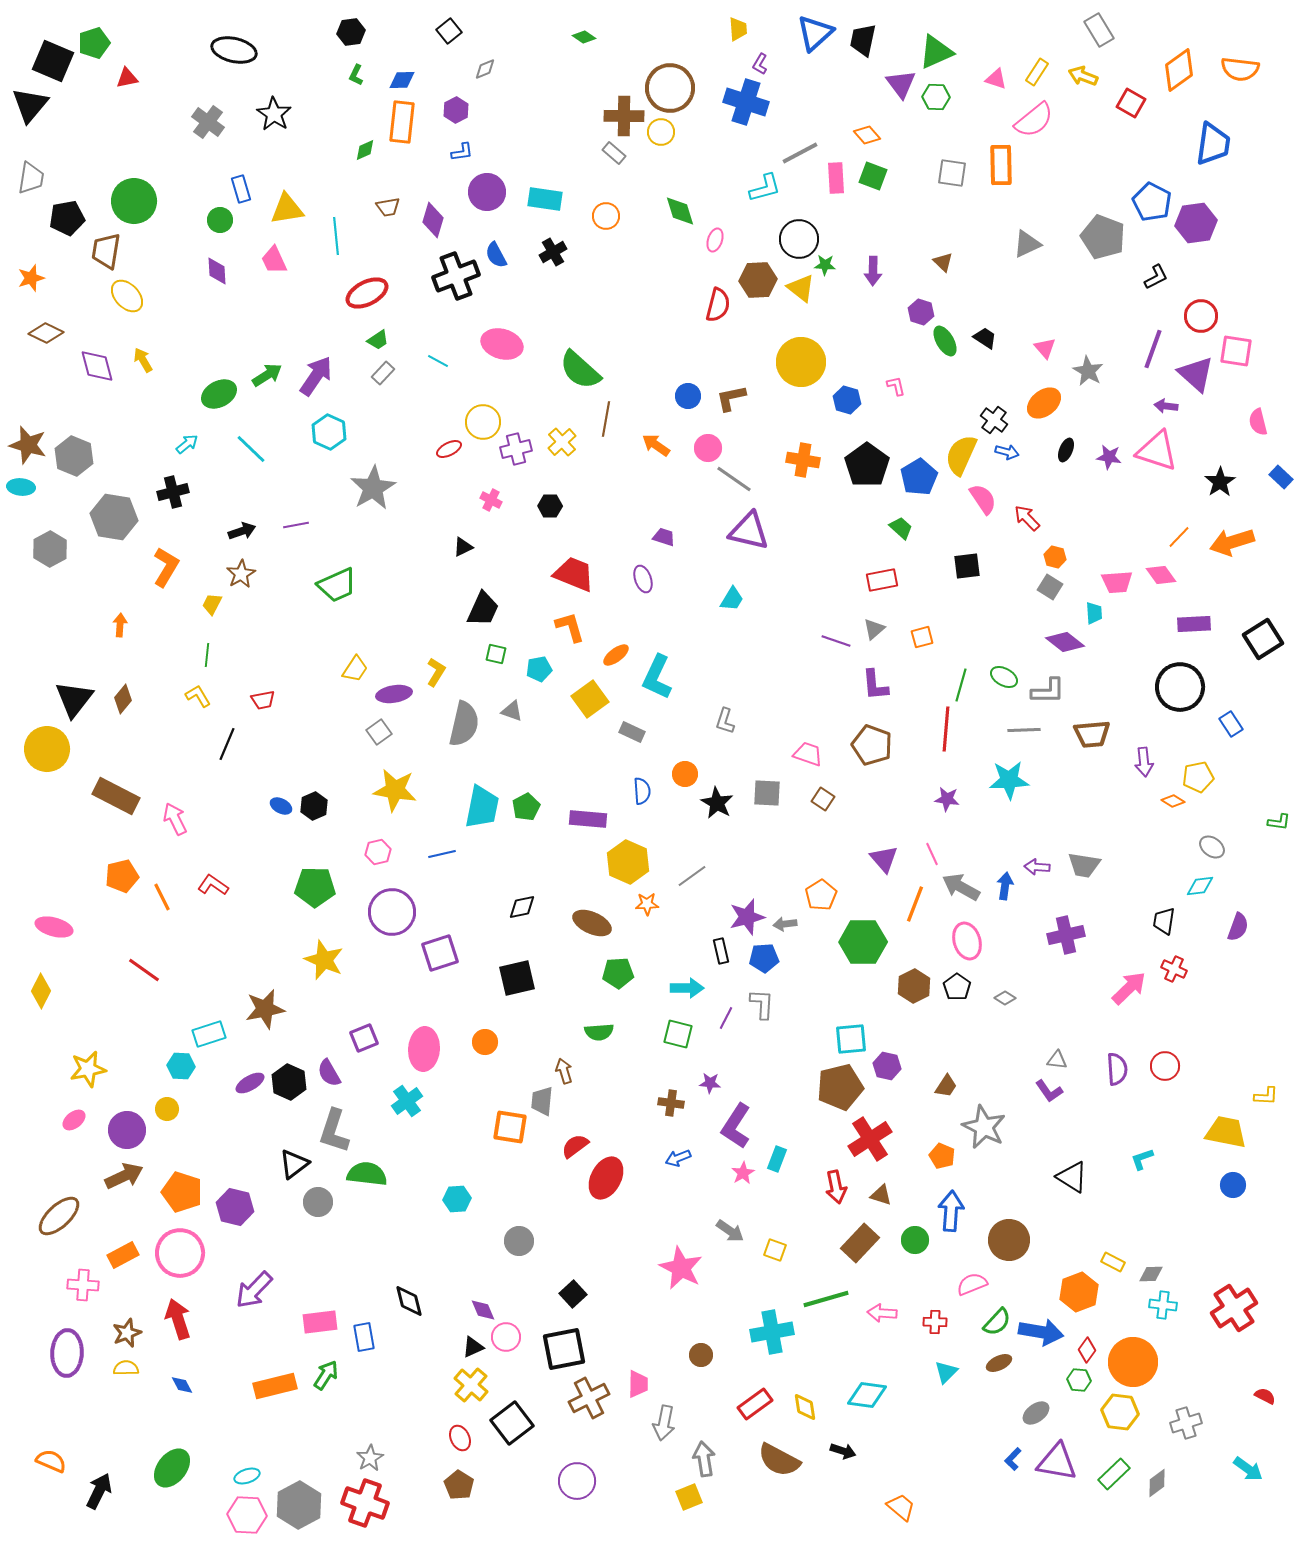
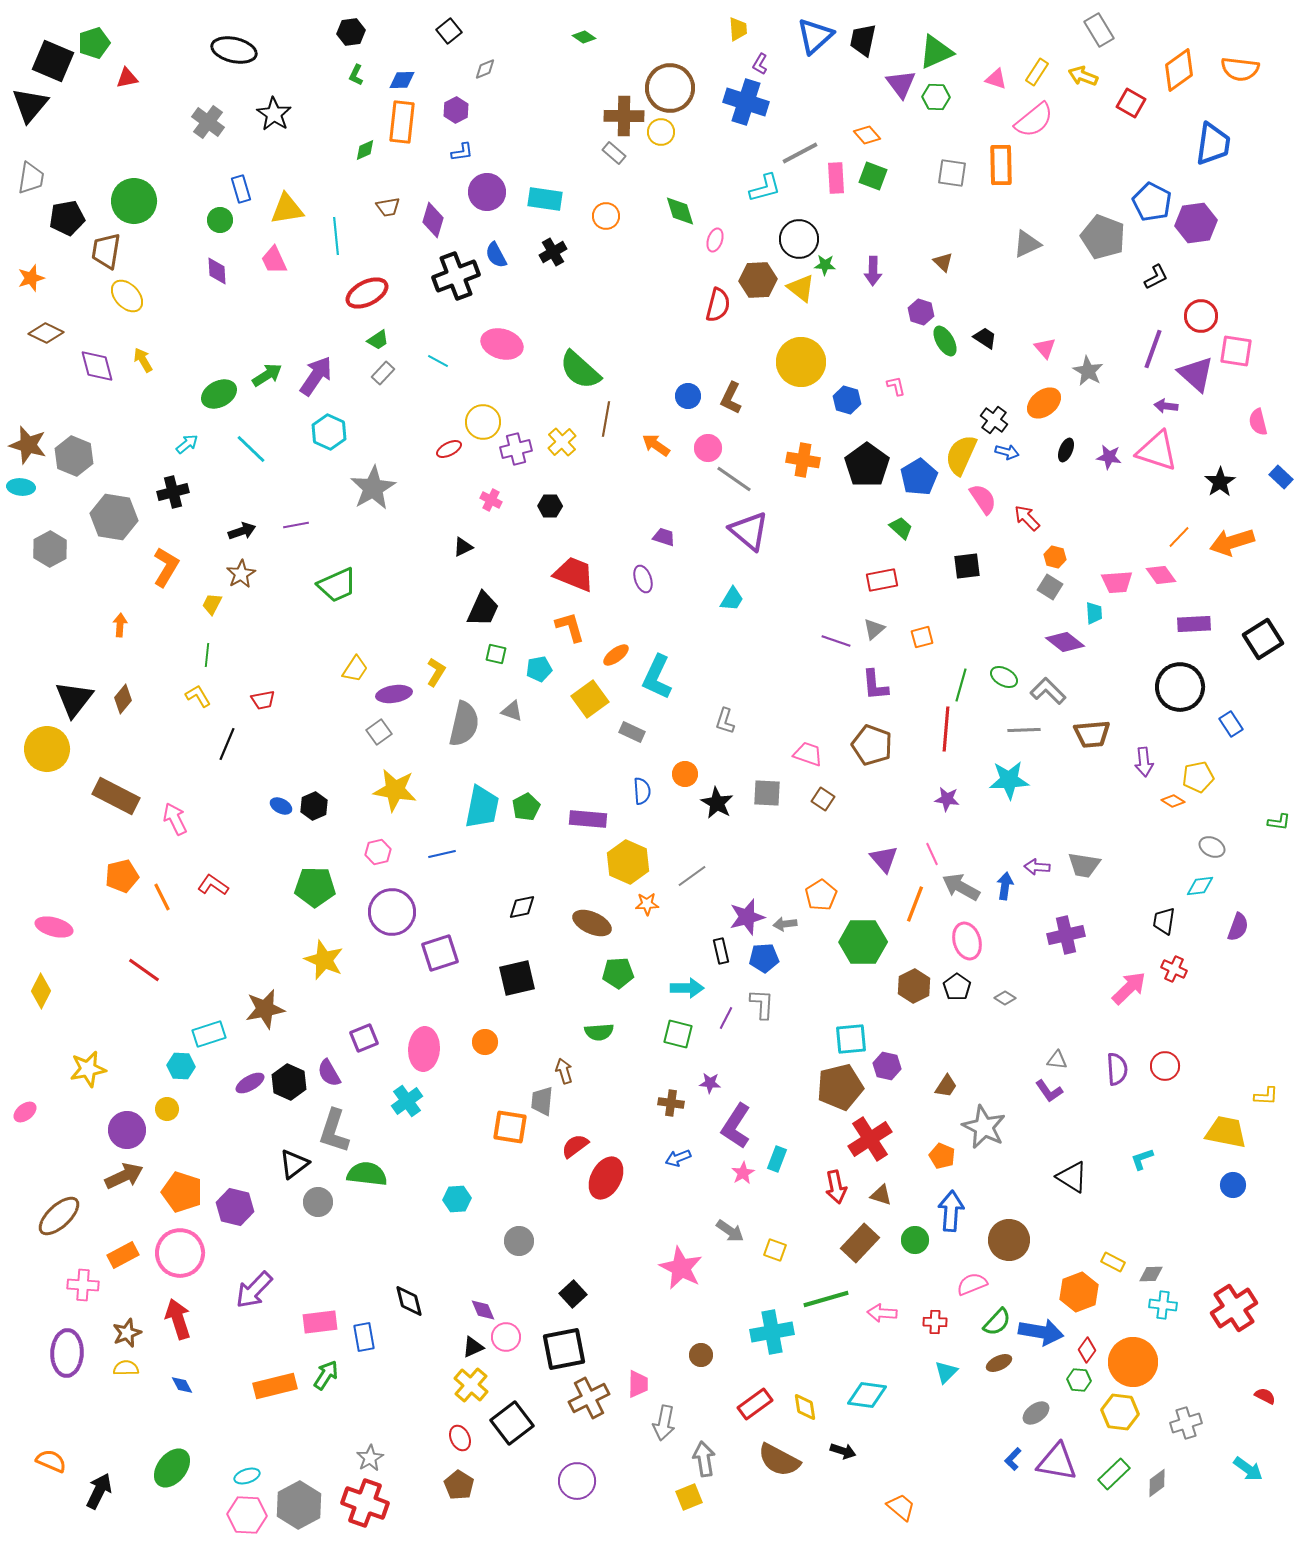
blue triangle at (815, 33): moved 3 px down
brown L-shape at (731, 398): rotated 52 degrees counterclockwise
purple triangle at (749, 531): rotated 27 degrees clockwise
gray L-shape at (1048, 691): rotated 135 degrees counterclockwise
gray ellipse at (1212, 847): rotated 10 degrees counterclockwise
pink ellipse at (74, 1120): moved 49 px left, 8 px up
